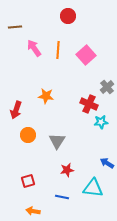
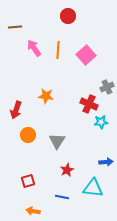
gray cross: rotated 16 degrees clockwise
blue arrow: moved 1 px left, 1 px up; rotated 144 degrees clockwise
red star: rotated 16 degrees counterclockwise
